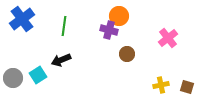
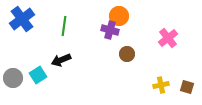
purple cross: moved 1 px right
